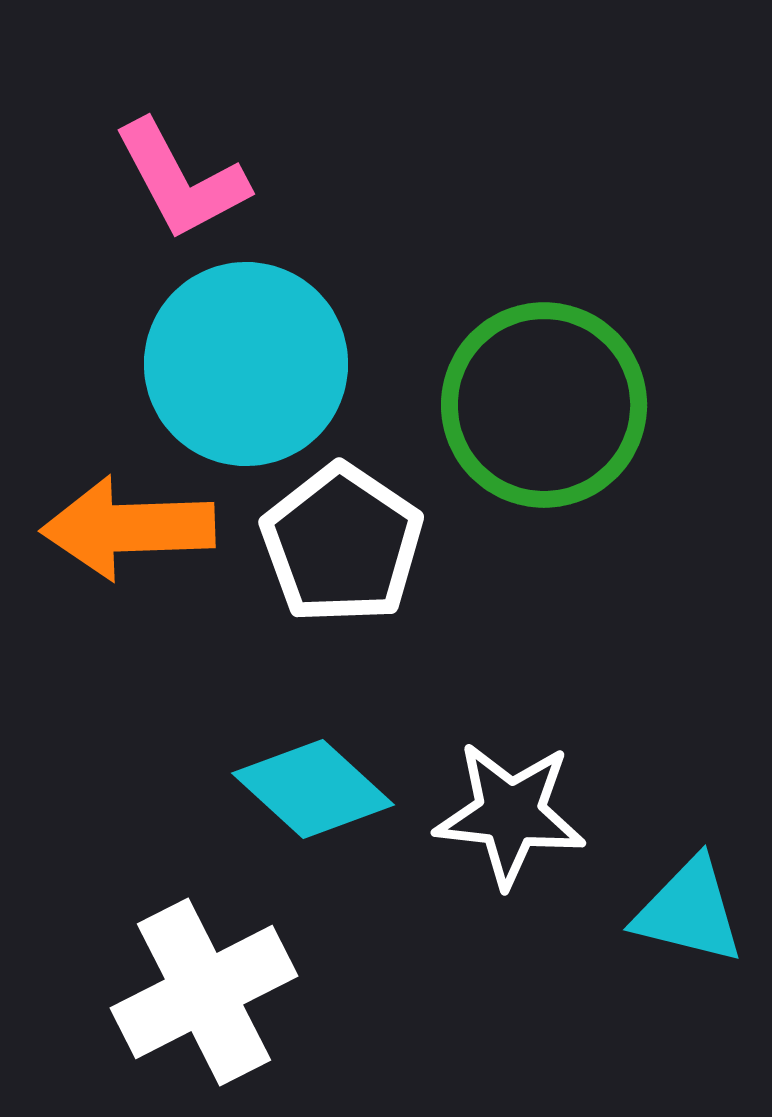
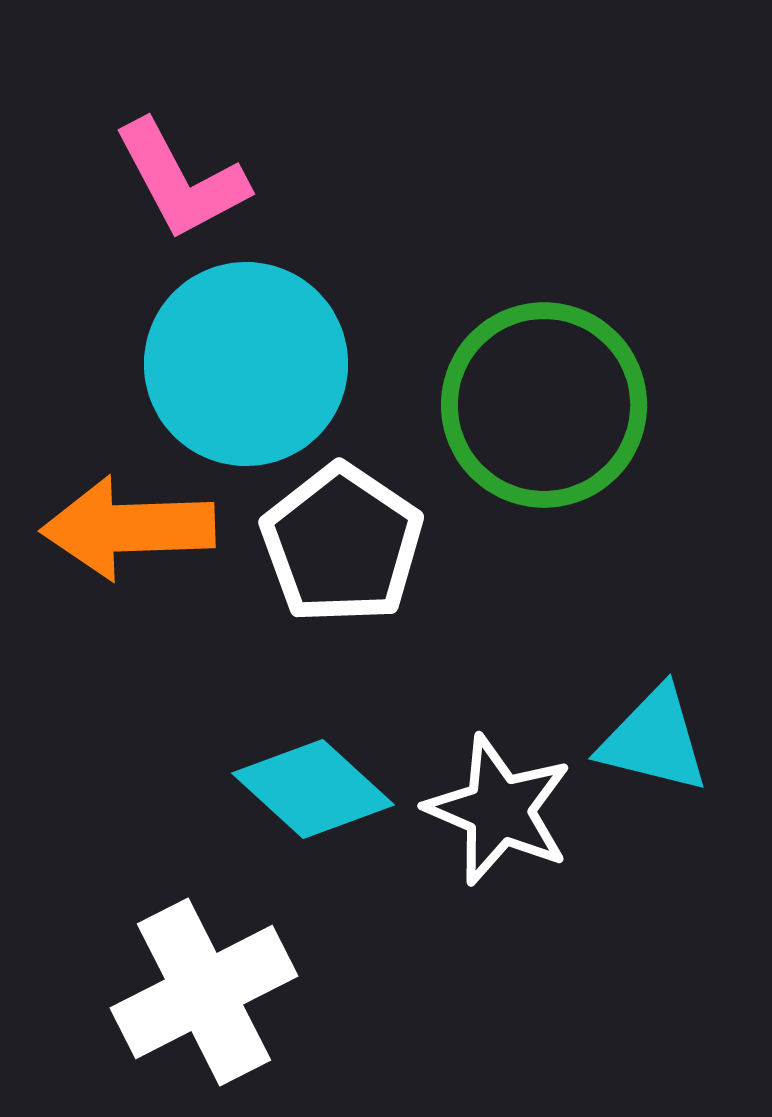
white star: moved 11 px left, 4 px up; rotated 17 degrees clockwise
cyan triangle: moved 35 px left, 171 px up
